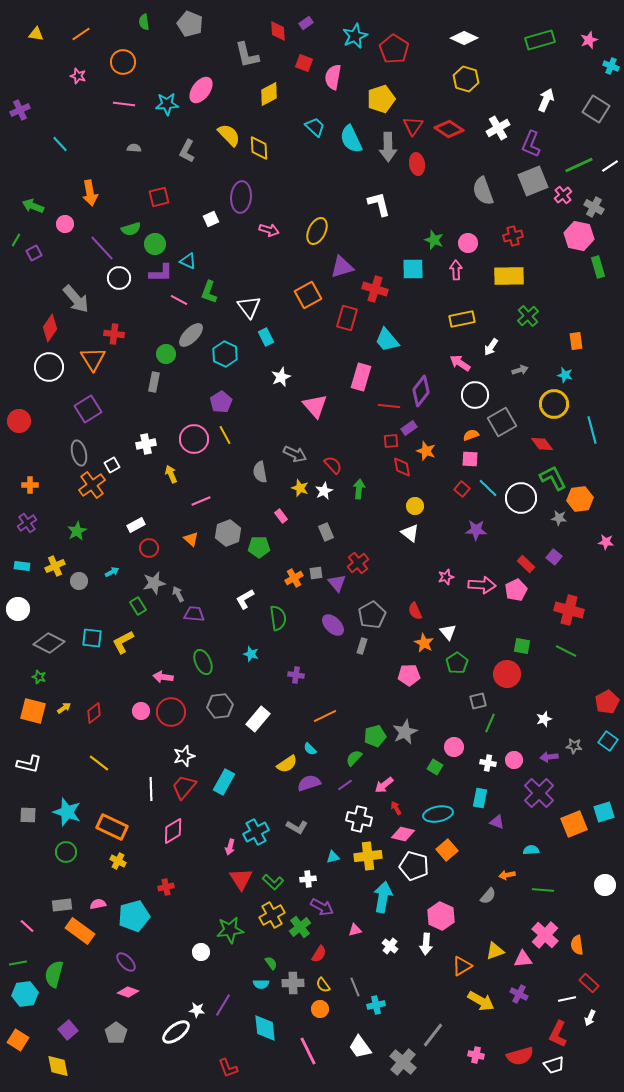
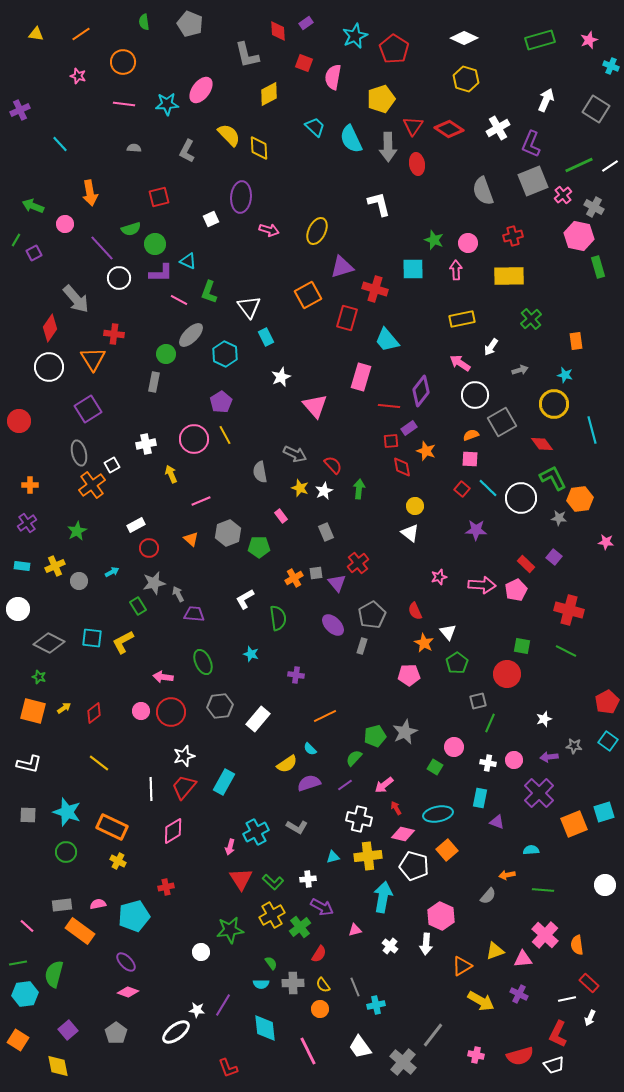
green cross at (528, 316): moved 3 px right, 3 px down
pink star at (446, 577): moved 7 px left
